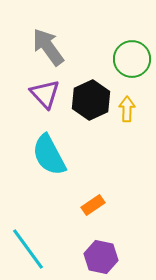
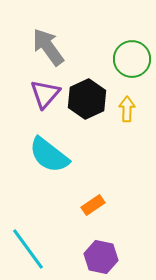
purple triangle: rotated 24 degrees clockwise
black hexagon: moved 4 px left, 1 px up
cyan semicircle: rotated 24 degrees counterclockwise
